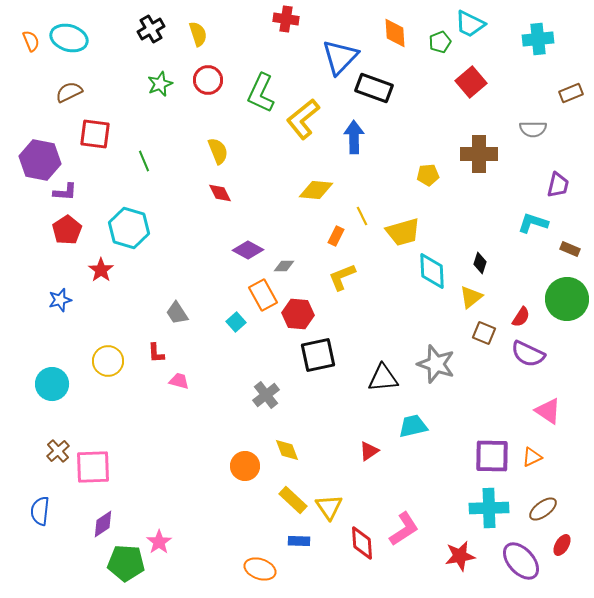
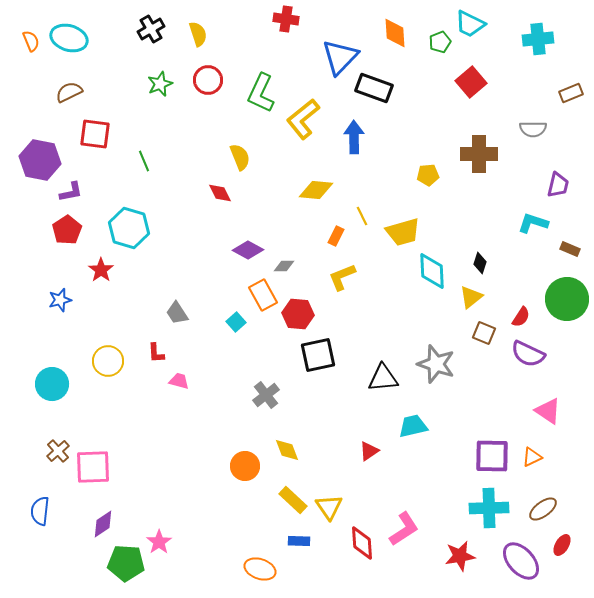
yellow semicircle at (218, 151): moved 22 px right, 6 px down
purple L-shape at (65, 192): moved 6 px right; rotated 15 degrees counterclockwise
